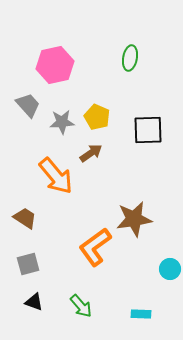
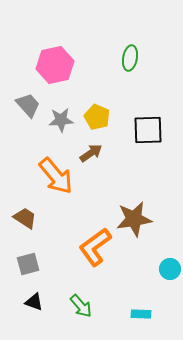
gray star: moved 1 px left, 2 px up
